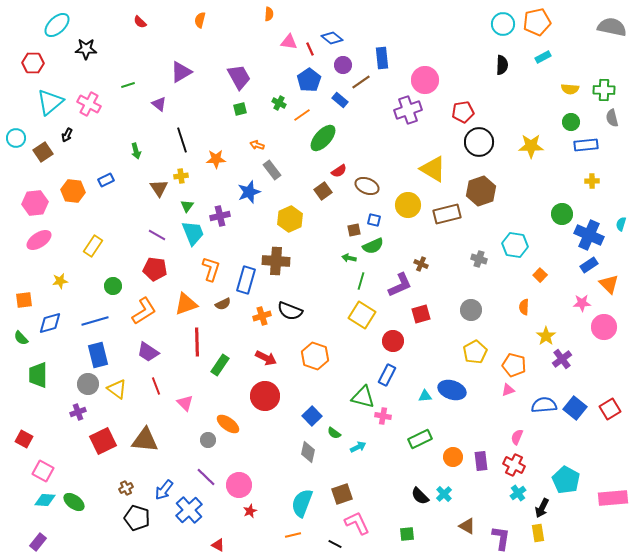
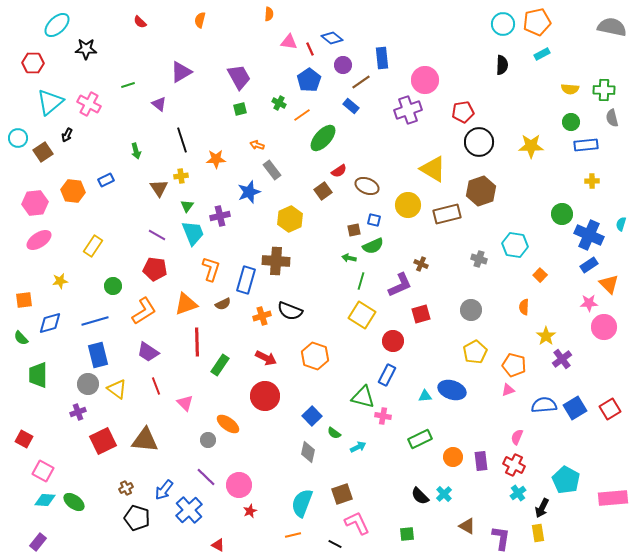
cyan rectangle at (543, 57): moved 1 px left, 3 px up
blue rectangle at (340, 100): moved 11 px right, 6 px down
cyan circle at (16, 138): moved 2 px right
pink star at (582, 303): moved 7 px right
blue square at (575, 408): rotated 20 degrees clockwise
